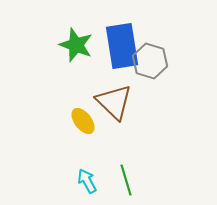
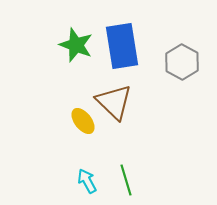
gray hexagon: moved 32 px right, 1 px down; rotated 12 degrees clockwise
